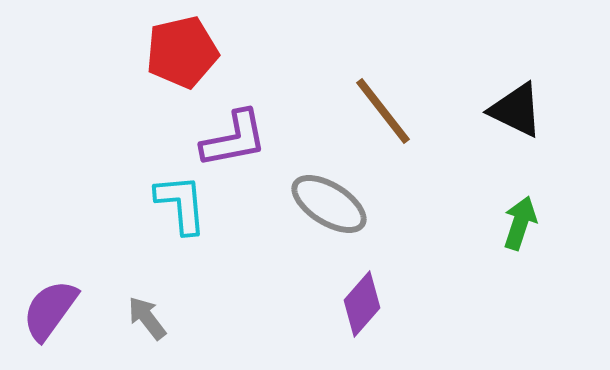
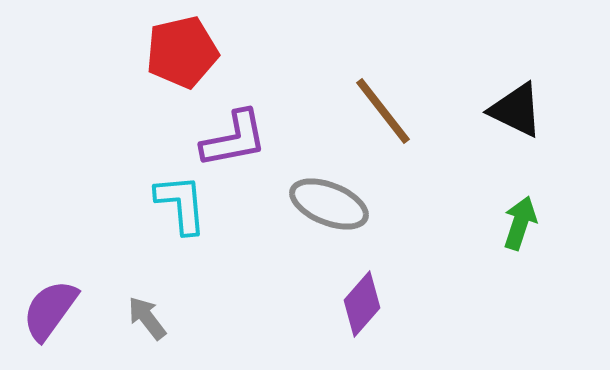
gray ellipse: rotated 10 degrees counterclockwise
